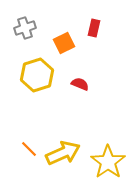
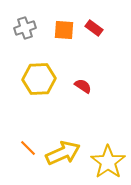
red rectangle: rotated 66 degrees counterclockwise
orange square: moved 13 px up; rotated 30 degrees clockwise
yellow hexagon: moved 2 px right, 4 px down; rotated 16 degrees clockwise
red semicircle: moved 3 px right, 2 px down; rotated 12 degrees clockwise
orange line: moved 1 px left, 1 px up
